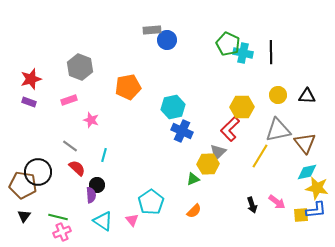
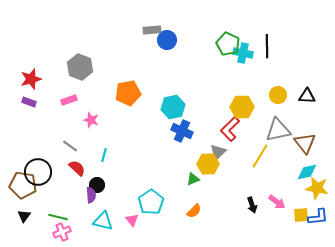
black line at (271, 52): moved 4 px left, 6 px up
orange pentagon at (128, 87): moved 6 px down
blue L-shape at (316, 210): moved 2 px right, 7 px down
cyan triangle at (103, 221): rotated 20 degrees counterclockwise
